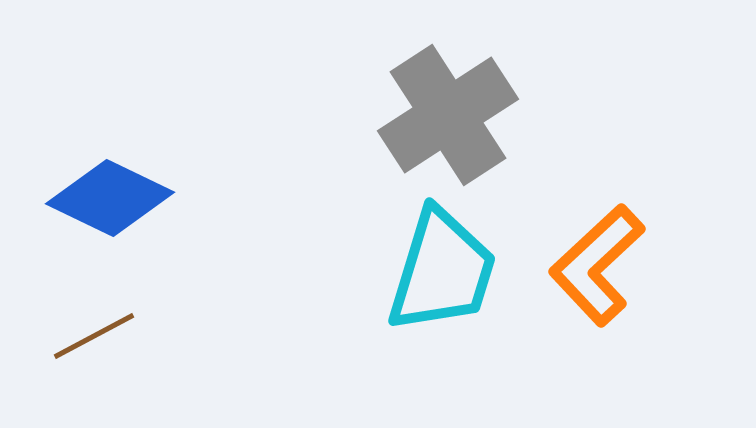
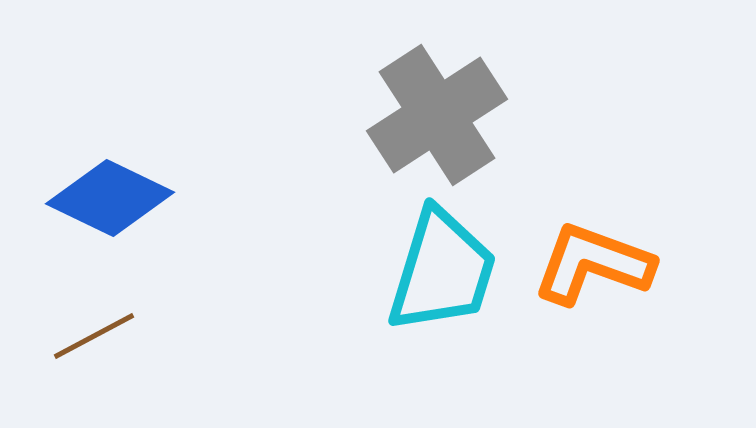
gray cross: moved 11 px left
orange L-shape: moved 4 px left, 1 px up; rotated 63 degrees clockwise
